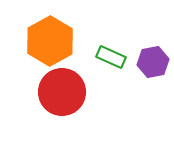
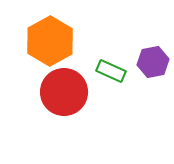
green rectangle: moved 14 px down
red circle: moved 2 px right
